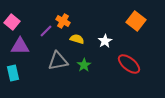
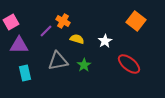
pink square: moved 1 px left; rotated 21 degrees clockwise
purple triangle: moved 1 px left, 1 px up
cyan rectangle: moved 12 px right
